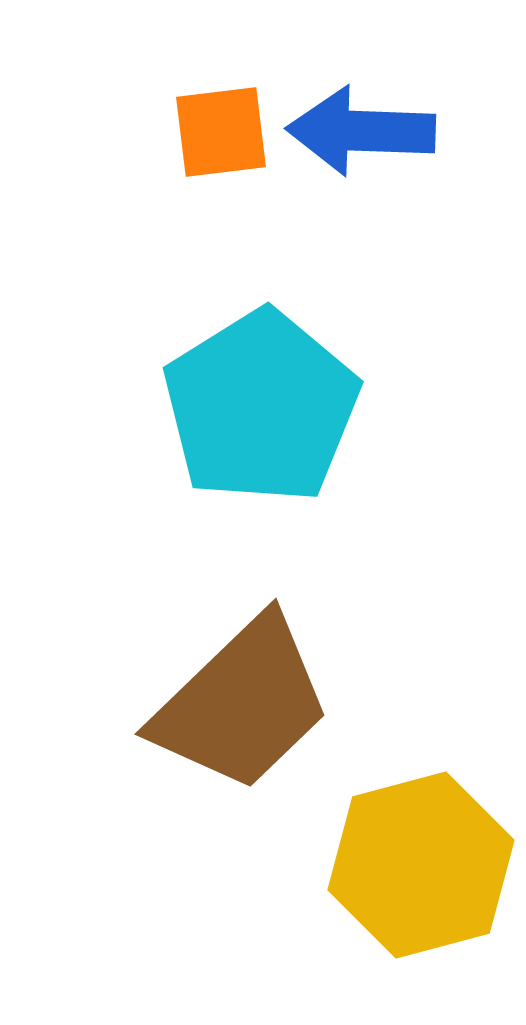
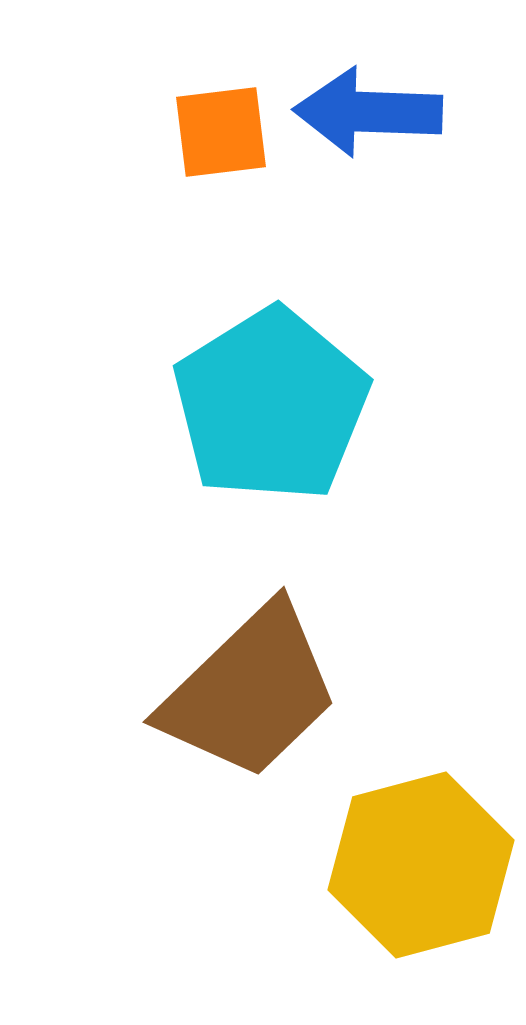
blue arrow: moved 7 px right, 19 px up
cyan pentagon: moved 10 px right, 2 px up
brown trapezoid: moved 8 px right, 12 px up
